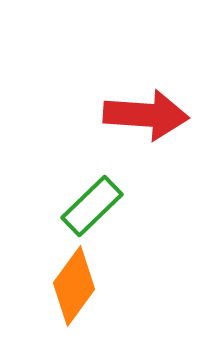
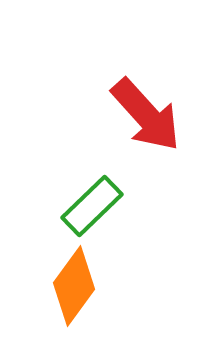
red arrow: rotated 44 degrees clockwise
